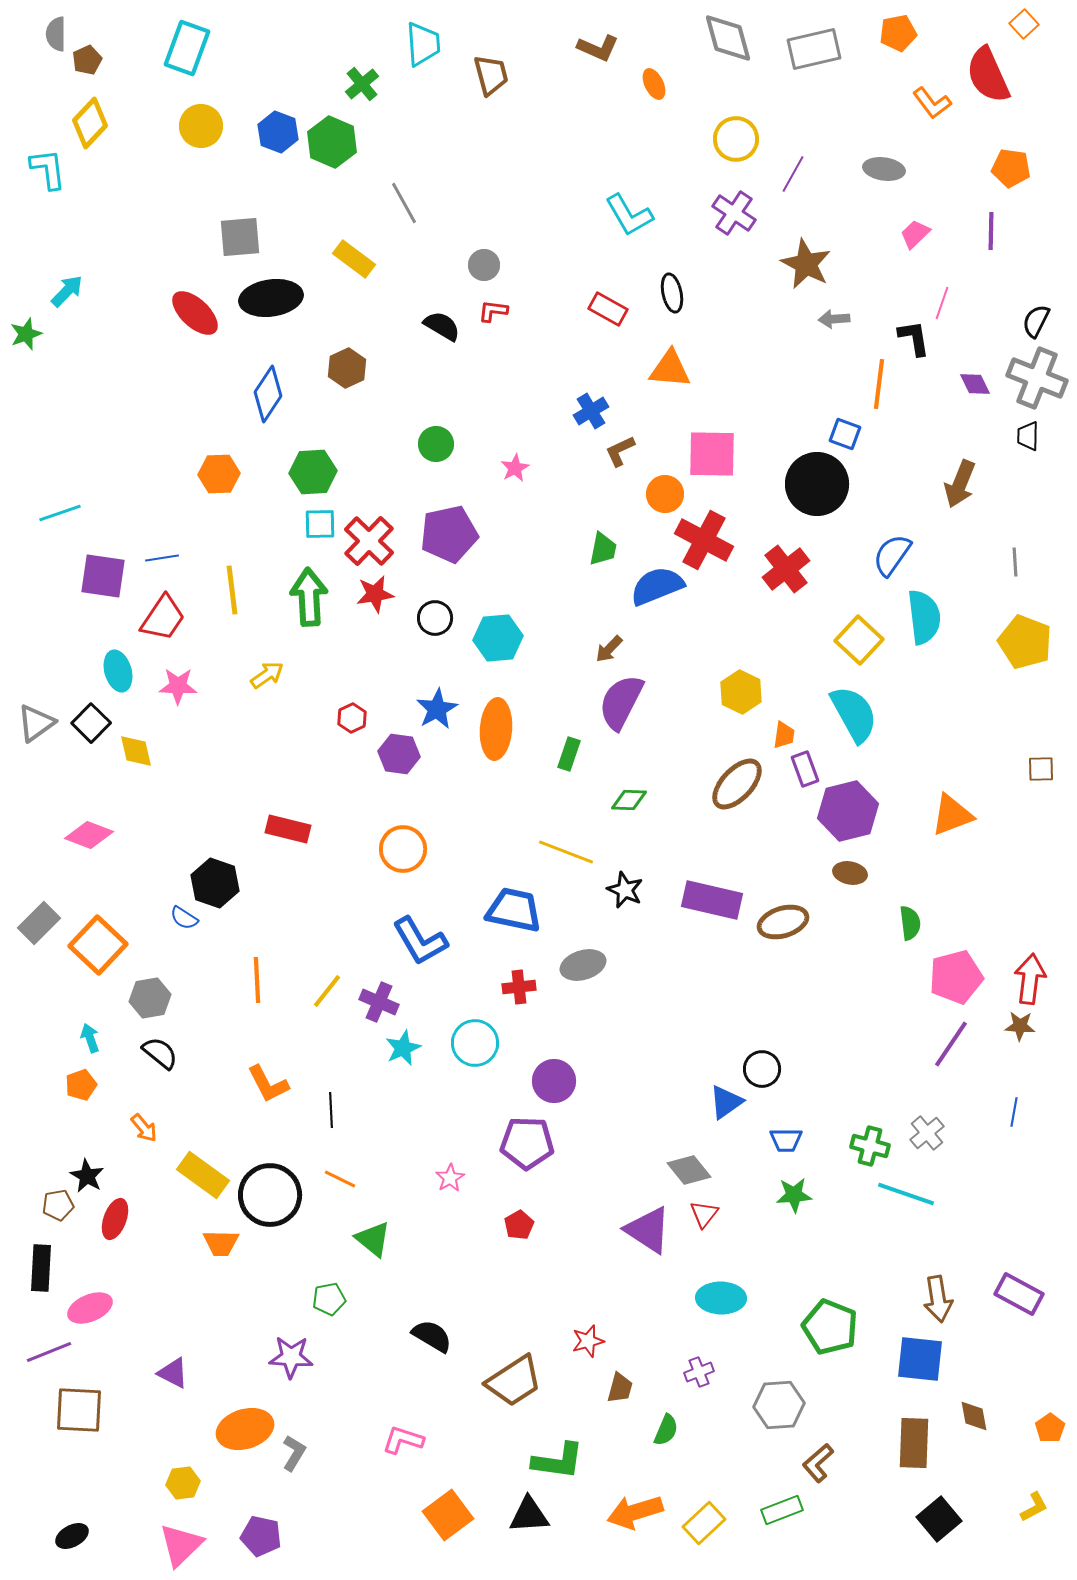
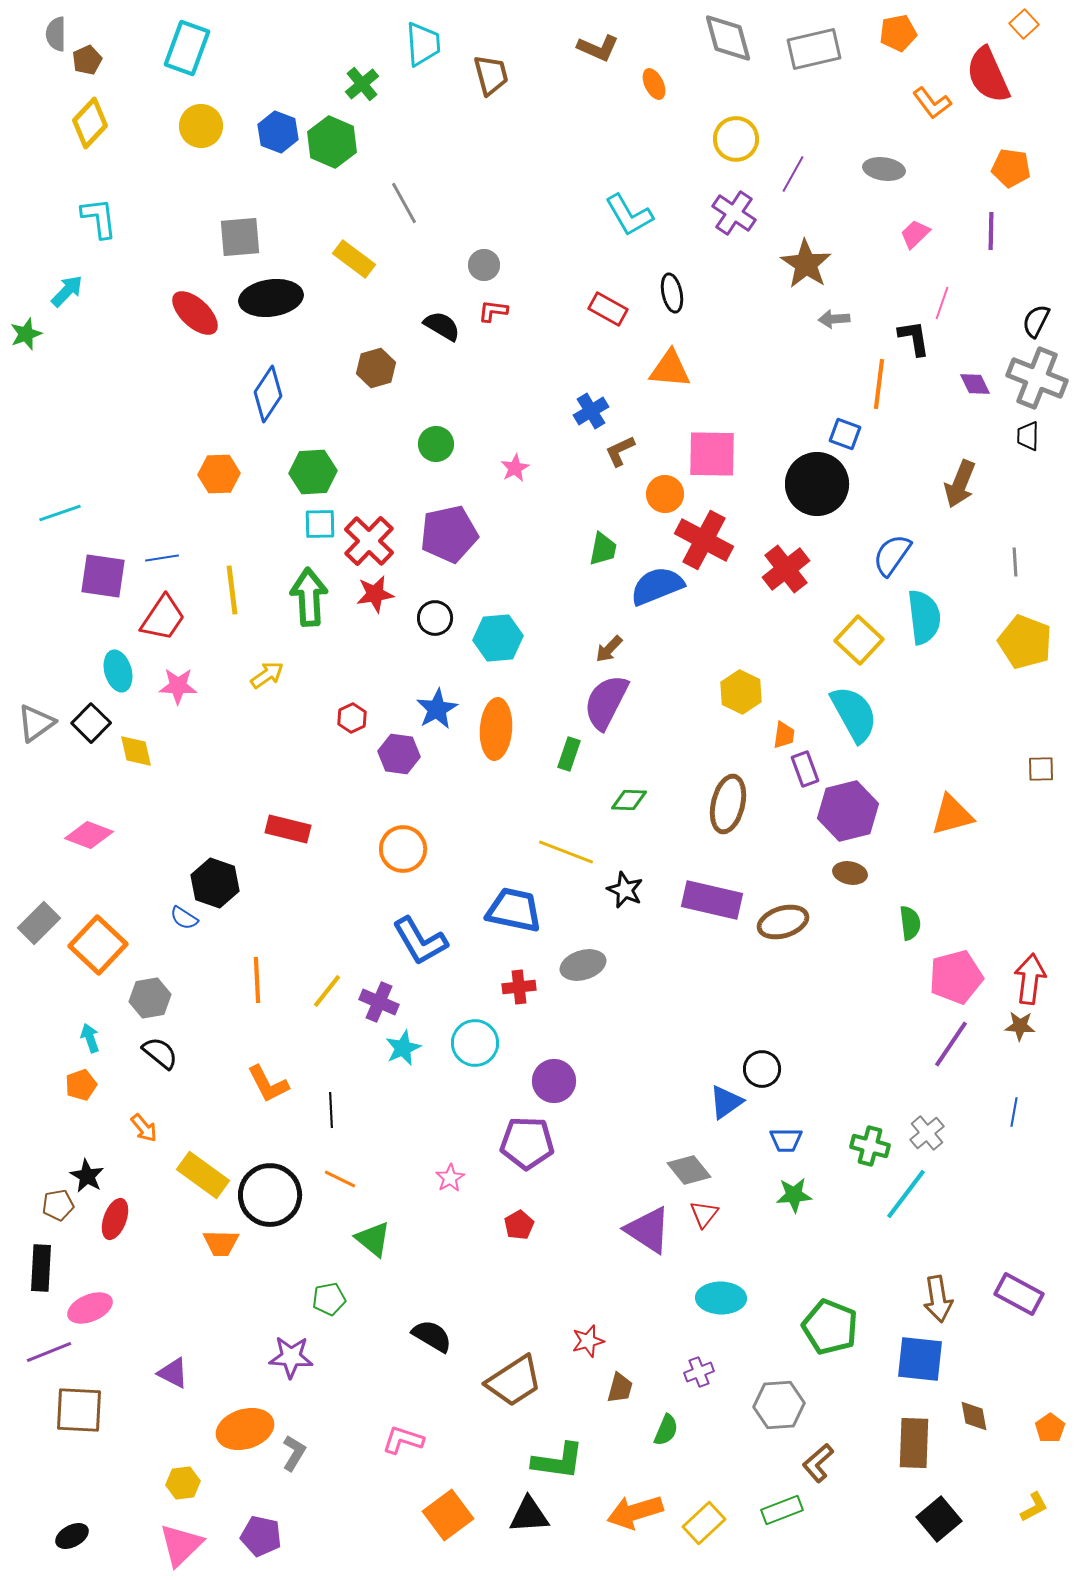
cyan L-shape at (48, 169): moved 51 px right, 49 px down
brown star at (806, 264): rotated 6 degrees clockwise
brown hexagon at (347, 368): moved 29 px right; rotated 9 degrees clockwise
purple semicircle at (621, 702): moved 15 px left
brown ellipse at (737, 784): moved 9 px left, 20 px down; rotated 30 degrees counterclockwise
orange triangle at (952, 815): rotated 6 degrees clockwise
cyan line at (906, 1194): rotated 72 degrees counterclockwise
